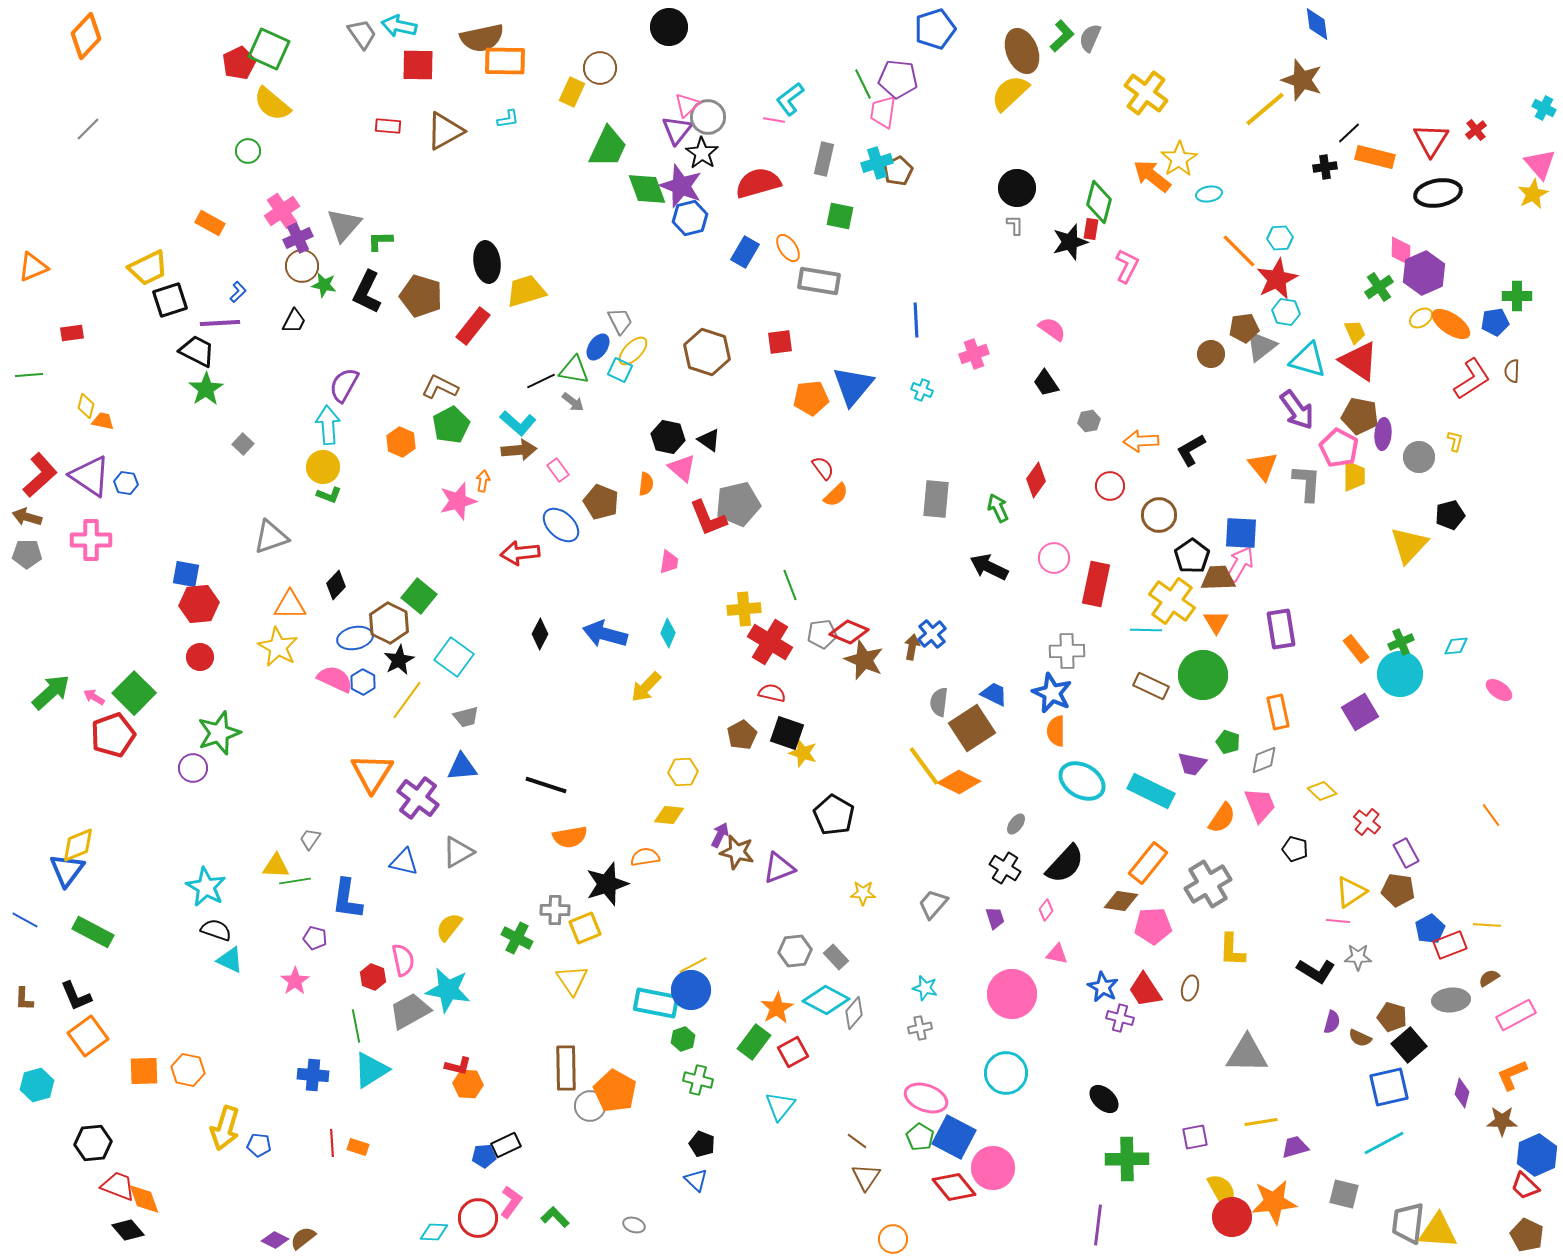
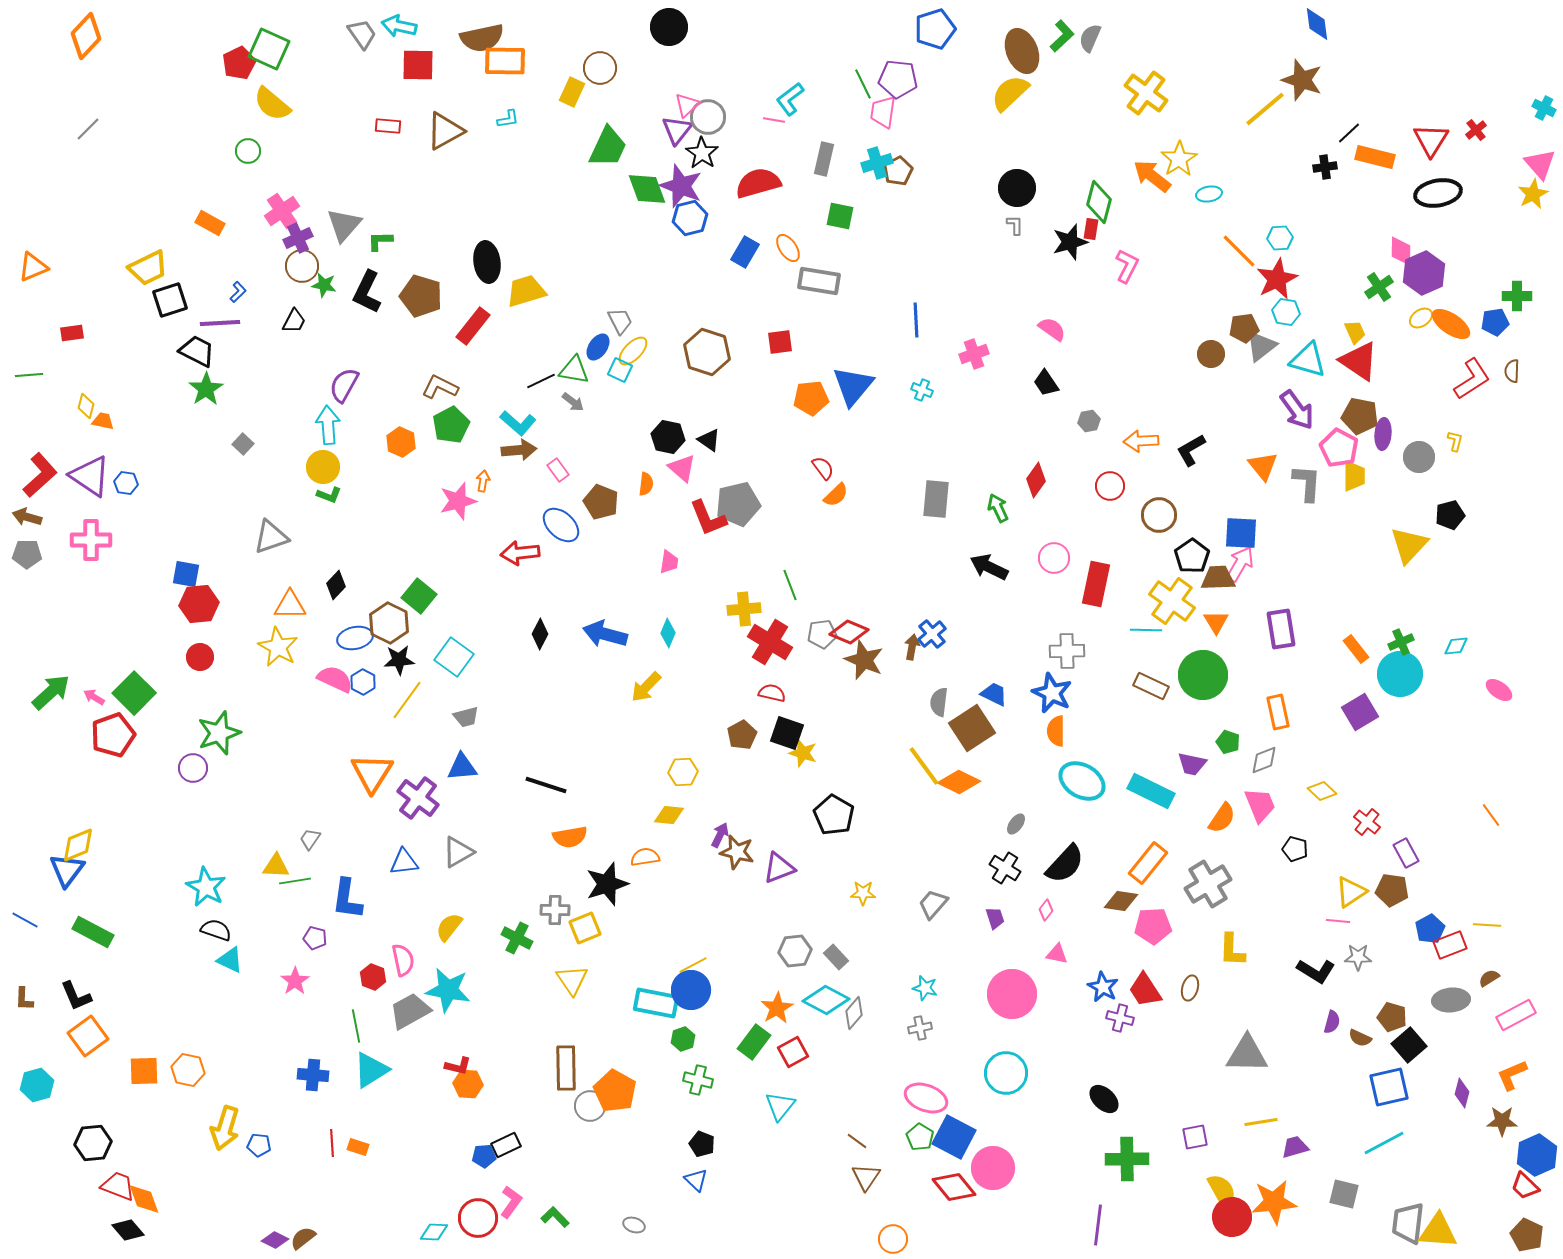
black star at (399, 660): rotated 24 degrees clockwise
blue triangle at (404, 862): rotated 20 degrees counterclockwise
brown pentagon at (1398, 890): moved 6 px left
